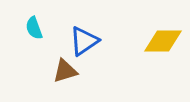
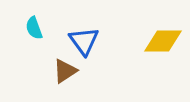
blue triangle: rotated 32 degrees counterclockwise
brown triangle: rotated 16 degrees counterclockwise
